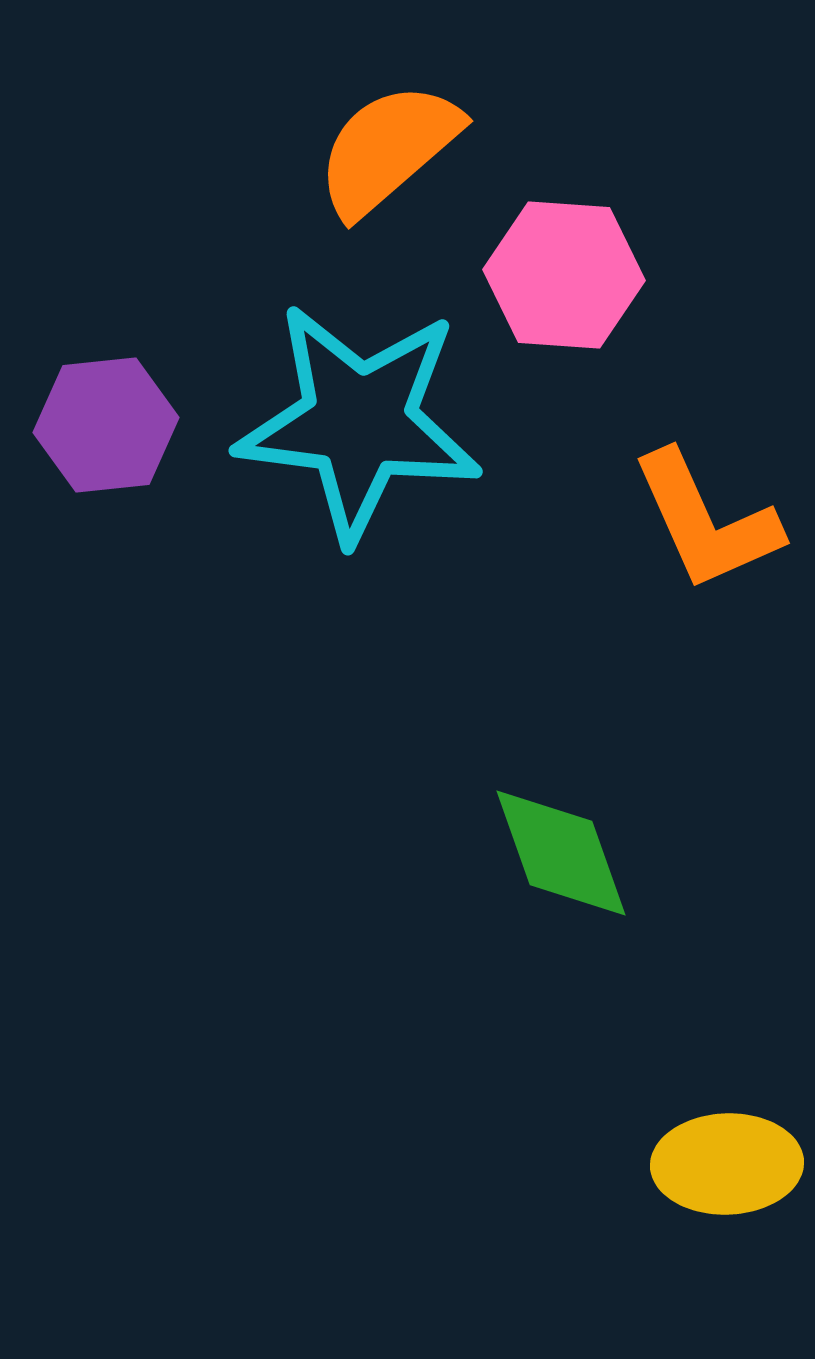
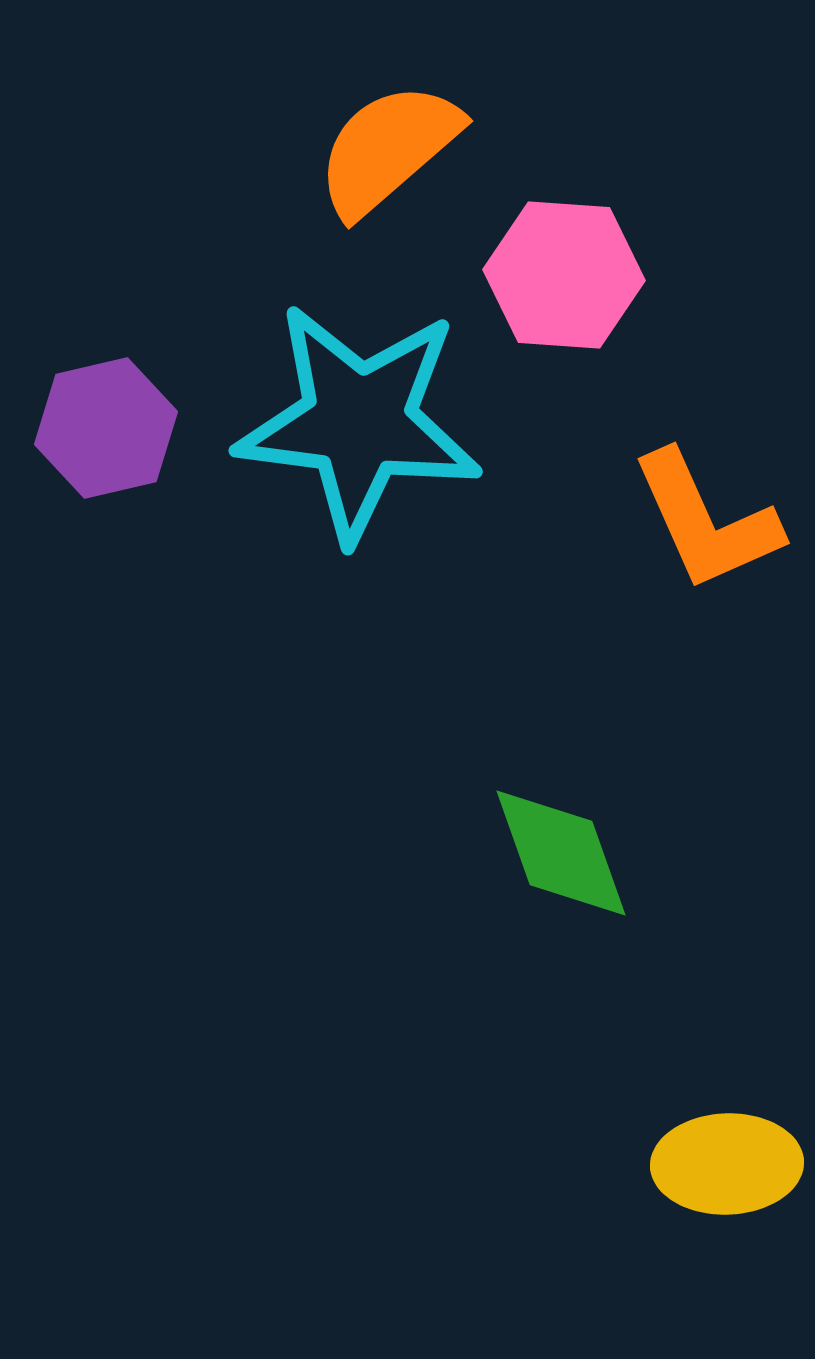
purple hexagon: moved 3 px down; rotated 7 degrees counterclockwise
